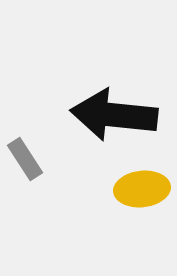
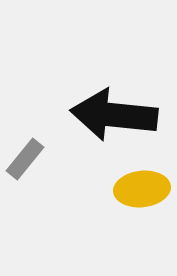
gray rectangle: rotated 72 degrees clockwise
